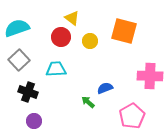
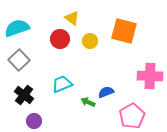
red circle: moved 1 px left, 2 px down
cyan trapezoid: moved 6 px right, 15 px down; rotated 20 degrees counterclockwise
blue semicircle: moved 1 px right, 4 px down
black cross: moved 4 px left, 3 px down; rotated 18 degrees clockwise
green arrow: rotated 16 degrees counterclockwise
